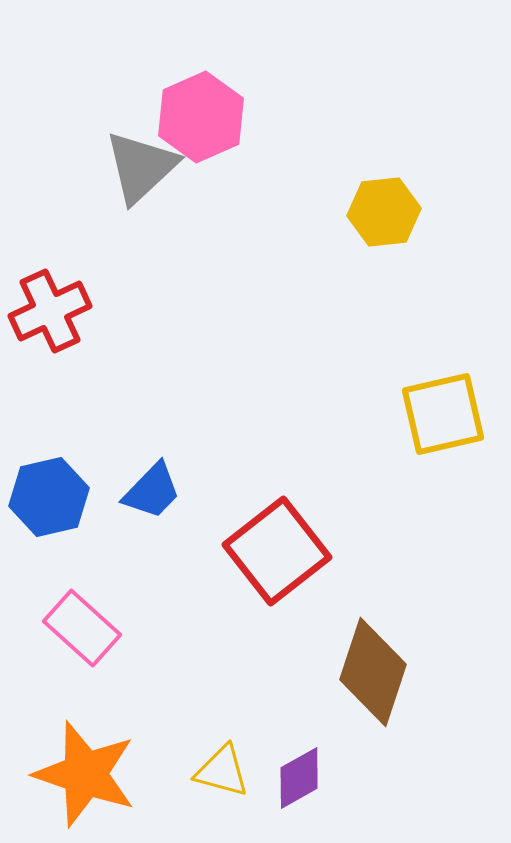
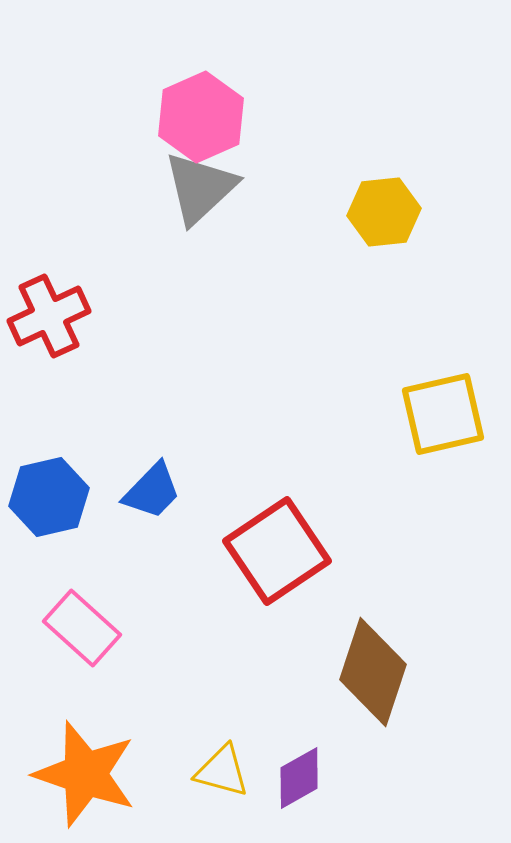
gray triangle: moved 59 px right, 21 px down
red cross: moved 1 px left, 5 px down
red square: rotated 4 degrees clockwise
